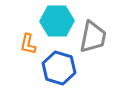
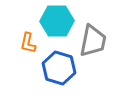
gray trapezoid: moved 4 px down
orange L-shape: moved 1 px up
